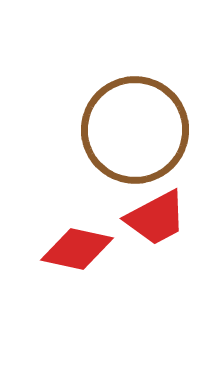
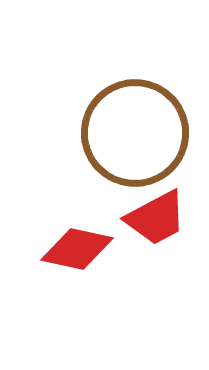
brown circle: moved 3 px down
